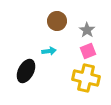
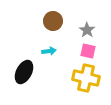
brown circle: moved 4 px left
pink square: rotated 35 degrees clockwise
black ellipse: moved 2 px left, 1 px down
